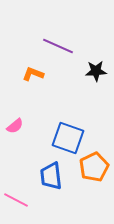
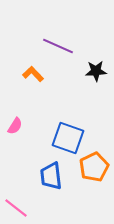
orange L-shape: rotated 25 degrees clockwise
pink semicircle: rotated 18 degrees counterclockwise
pink line: moved 8 px down; rotated 10 degrees clockwise
